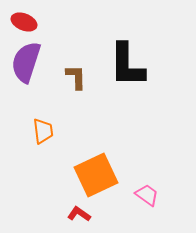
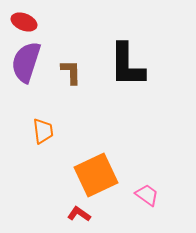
brown L-shape: moved 5 px left, 5 px up
